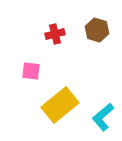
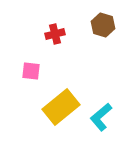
brown hexagon: moved 6 px right, 5 px up
yellow rectangle: moved 1 px right, 2 px down
cyan L-shape: moved 2 px left
